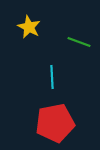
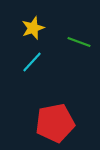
yellow star: moved 4 px right, 1 px down; rotated 25 degrees clockwise
cyan line: moved 20 px left, 15 px up; rotated 45 degrees clockwise
